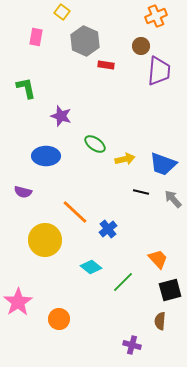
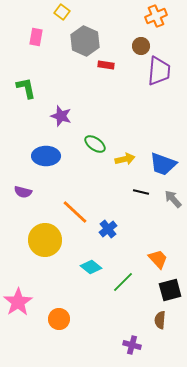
brown semicircle: moved 1 px up
